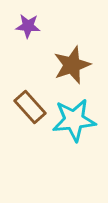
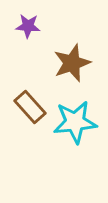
brown star: moved 2 px up
cyan star: moved 1 px right, 2 px down
